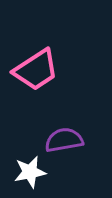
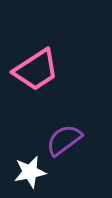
purple semicircle: rotated 27 degrees counterclockwise
